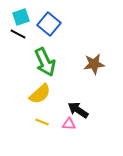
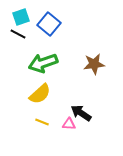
green arrow: moved 2 px left, 1 px down; rotated 96 degrees clockwise
black arrow: moved 3 px right, 3 px down
